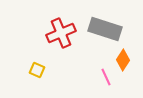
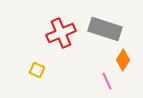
pink line: moved 1 px right, 4 px down
